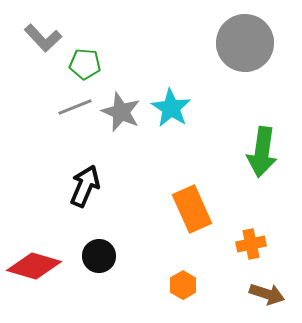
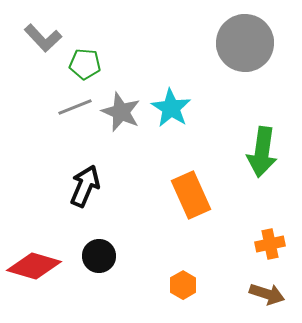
orange rectangle: moved 1 px left, 14 px up
orange cross: moved 19 px right
